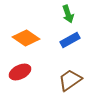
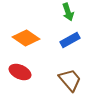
green arrow: moved 2 px up
red ellipse: rotated 50 degrees clockwise
brown trapezoid: rotated 85 degrees clockwise
